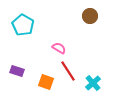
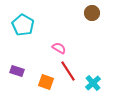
brown circle: moved 2 px right, 3 px up
